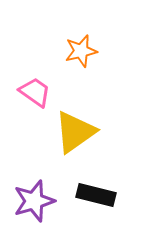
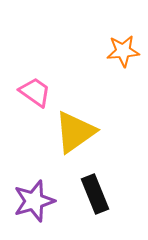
orange star: moved 42 px right; rotated 8 degrees clockwise
black rectangle: moved 1 px left, 1 px up; rotated 54 degrees clockwise
